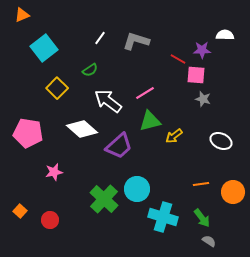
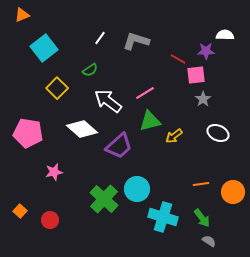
purple star: moved 4 px right, 1 px down
pink square: rotated 12 degrees counterclockwise
gray star: rotated 21 degrees clockwise
white ellipse: moved 3 px left, 8 px up
